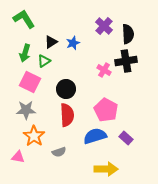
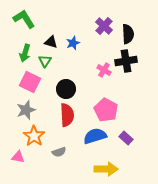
black triangle: rotated 48 degrees clockwise
green triangle: moved 1 px right; rotated 24 degrees counterclockwise
gray star: rotated 18 degrees counterclockwise
